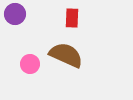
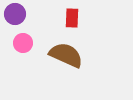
pink circle: moved 7 px left, 21 px up
